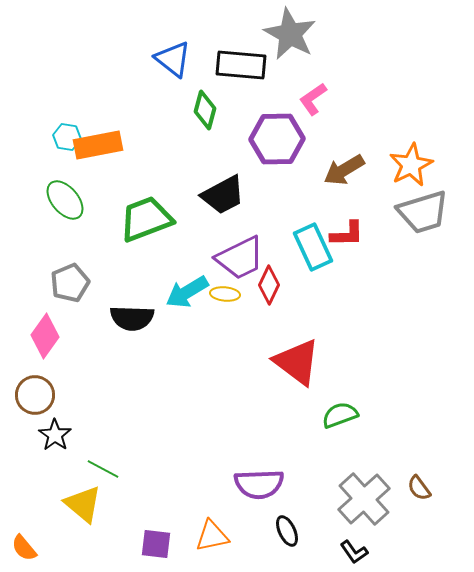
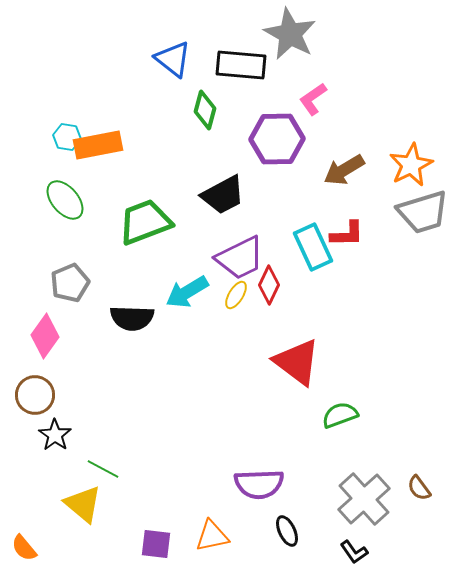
green trapezoid: moved 1 px left, 3 px down
yellow ellipse: moved 11 px right, 1 px down; rotated 64 degrees counterclockwise
